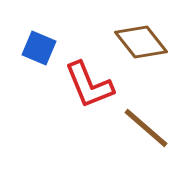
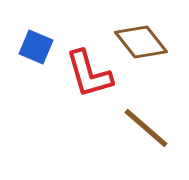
blue square: moved 3 px left, 1 px up
red L-shape: moved 11 px up; rotated 6 degrees clockwise
